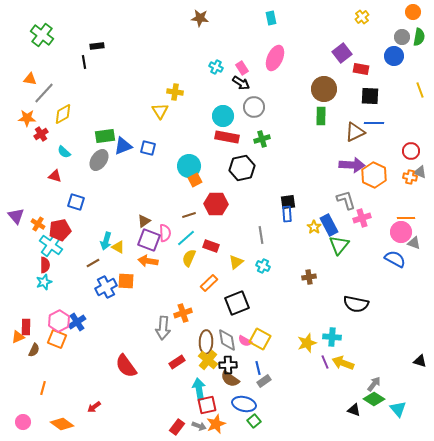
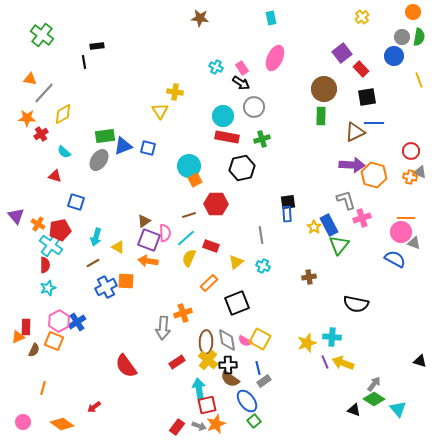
red rectangle at (361, 69): rotated 35 degrees clockwise
yellow line at (420, 90): moved 1 px left, 10 px up
black square at (370, 96): moved 3 px left, 1 px down; rotated 12 degrees counterclockwise
orange hexagon at (374, 175): rotated 10 degrees counterclockwise
cyan arrow at (106, 241): moved 10 px left, 4 px up
cyan star at (44, 282): moved 4 px right, 6 px down
orange square at (57, 339): moved 3 px left, 2 px down
blue ellipse at (244, 404): moved 3 px right, 3 px up; rotated 40 degrees clockwise
